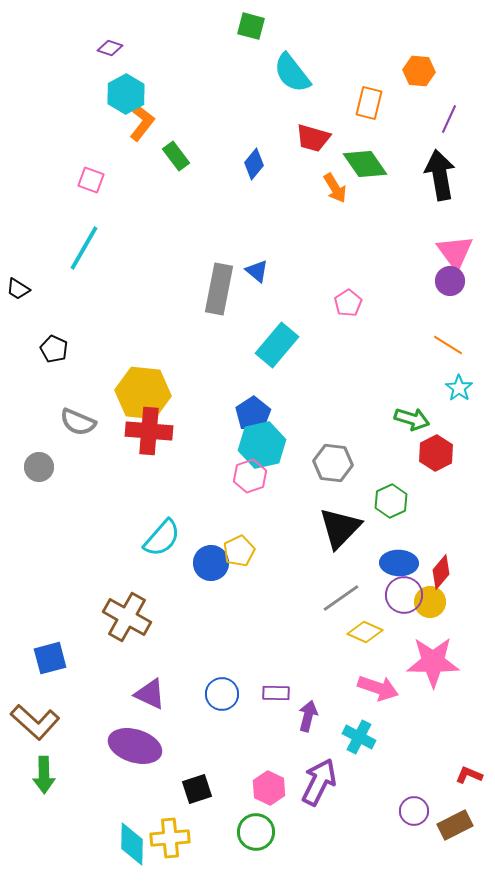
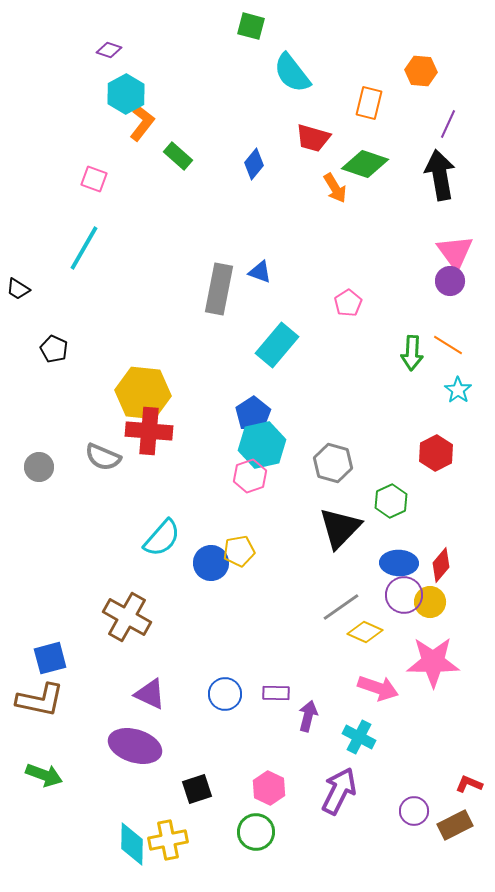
purple diamond at (110, 48): moved 1 px left, 2 px down
orange hexagon at (419, 71): moved 2 px right
purple line at (449, 119): moved 1 px left, 5 px down
green rectangle at (176, 156): moved 2 px right; rotated 12 degrees counterclockwise
green diamond at (365, 164): rotated 36 degrees counterclockwise
pink square at (91, 180): moved 3 px right, 1 px up
blue triangle at (257, 271): moved 3 px right, 1 px down; rotated 20 degrees counterclockwise
cyan star at (459, 388): moved 1 px left, 2 px down
green arrow at (412, 419): moved 66 px up; rotated 76 degrees clockwise
gray semicircle at (78, 422): moved 25 px right, 35 px down
gray hexagon at (333, 463): rotated 9 degrees clockwise
yellow pentagon at (239, 551): rotated 16 degrees clockwise
red diamond at (441, 572): moved 7 px up
gray line at (341, 598): moved 9 px down
blue circle at (222, 694): moved 3 px right
brown L-shape at (35, 722): moved 5 px right, 22 px up; rotated 30 degrees counterclockwise
green arrow at (44, 775): rotated 69 degrees counterclockwise
red L-shape at (469, 775): moved 9 px down
purple arrow at (319, 782): moved 20 px right, 9 px down
yellow cross at (170, 838): moved 2 px left, 2 px down; rotated 6 degrees counterclockwise
